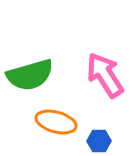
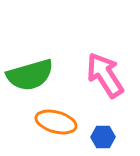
blue hexagon: moved 4 px right, 4 px up
